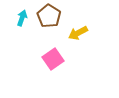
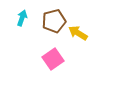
brown pentagon: moved 5 px right, 5 px down; rotated 25 degrees clockwise
yellow arrow: rotated 60 degrees clockwise
